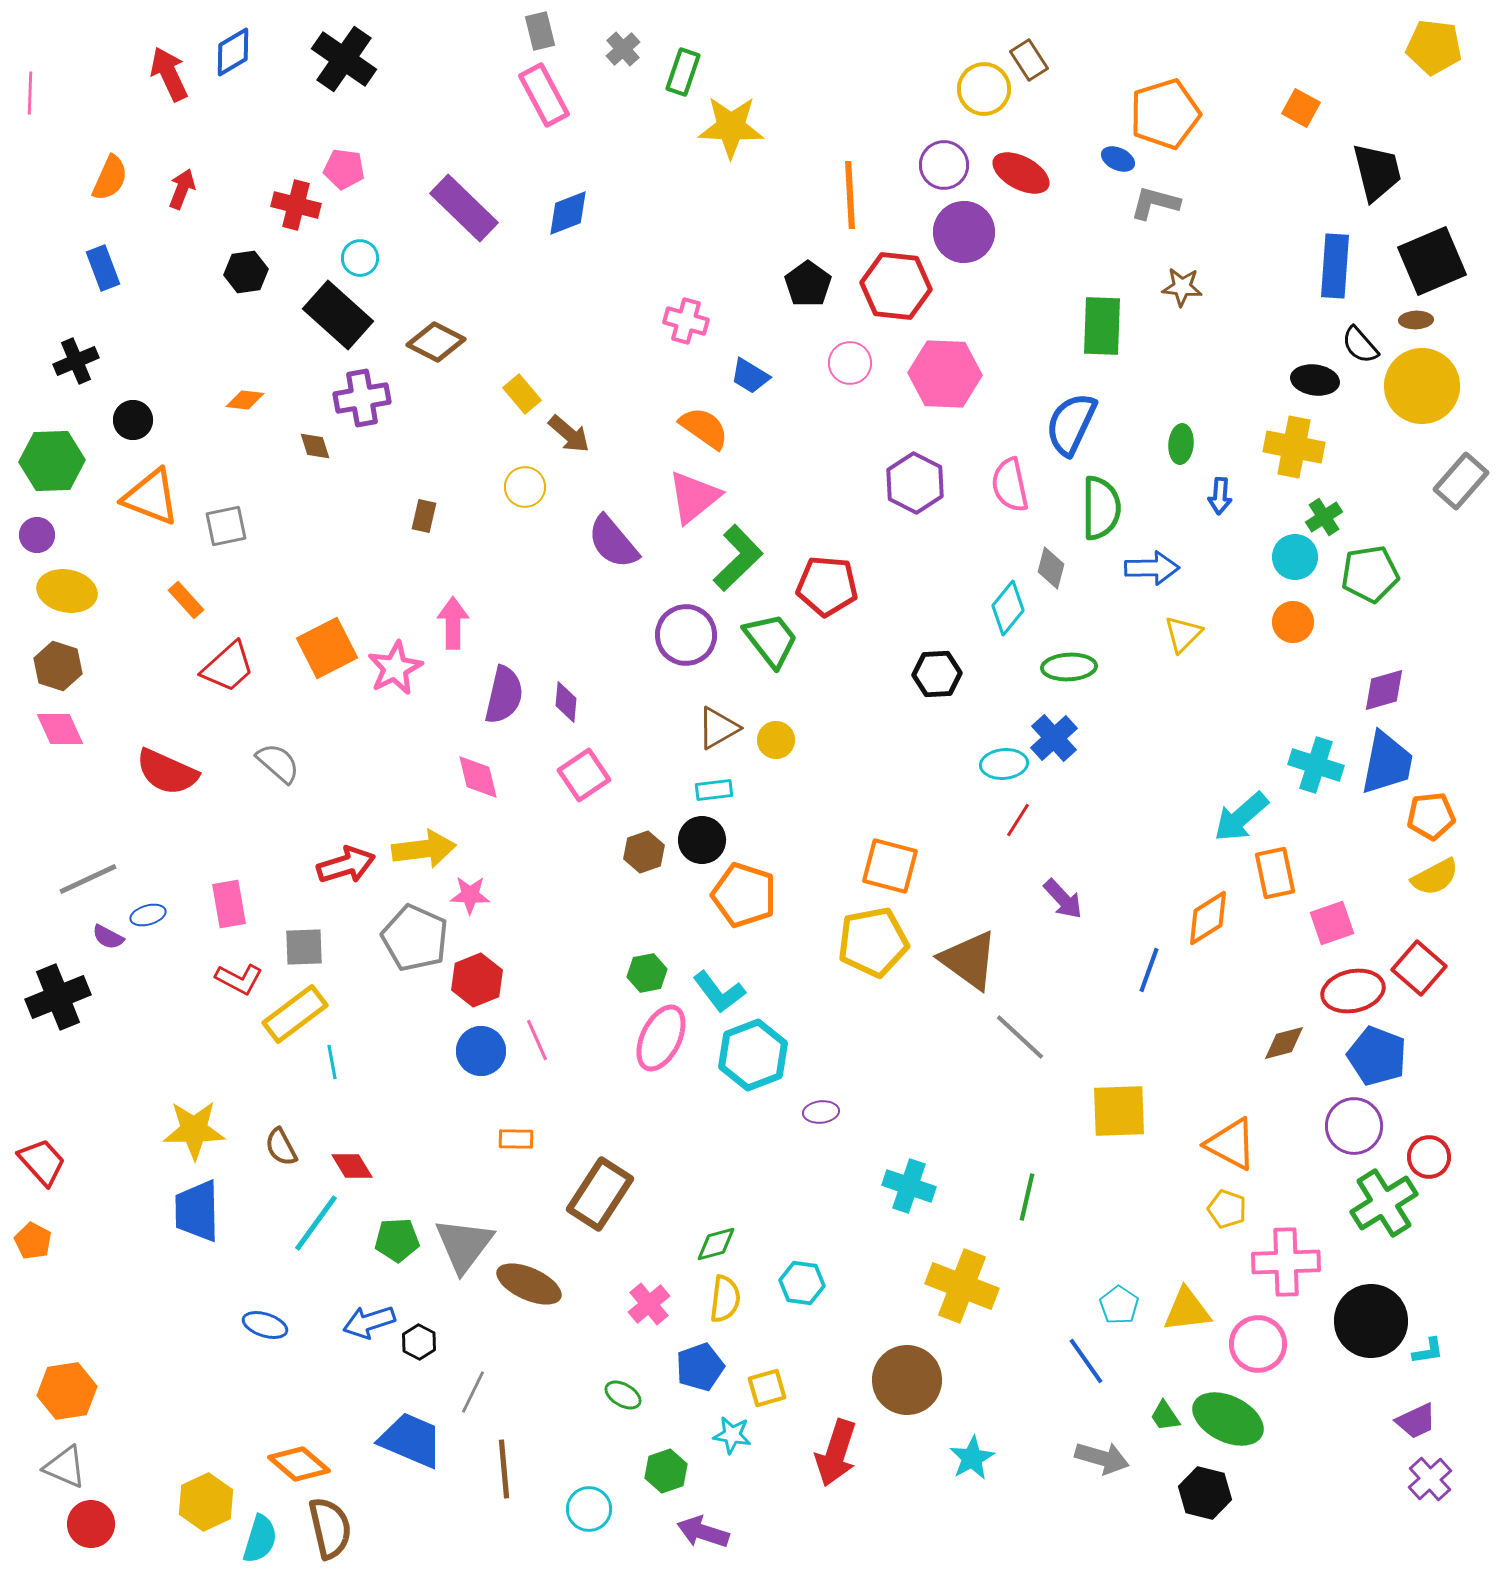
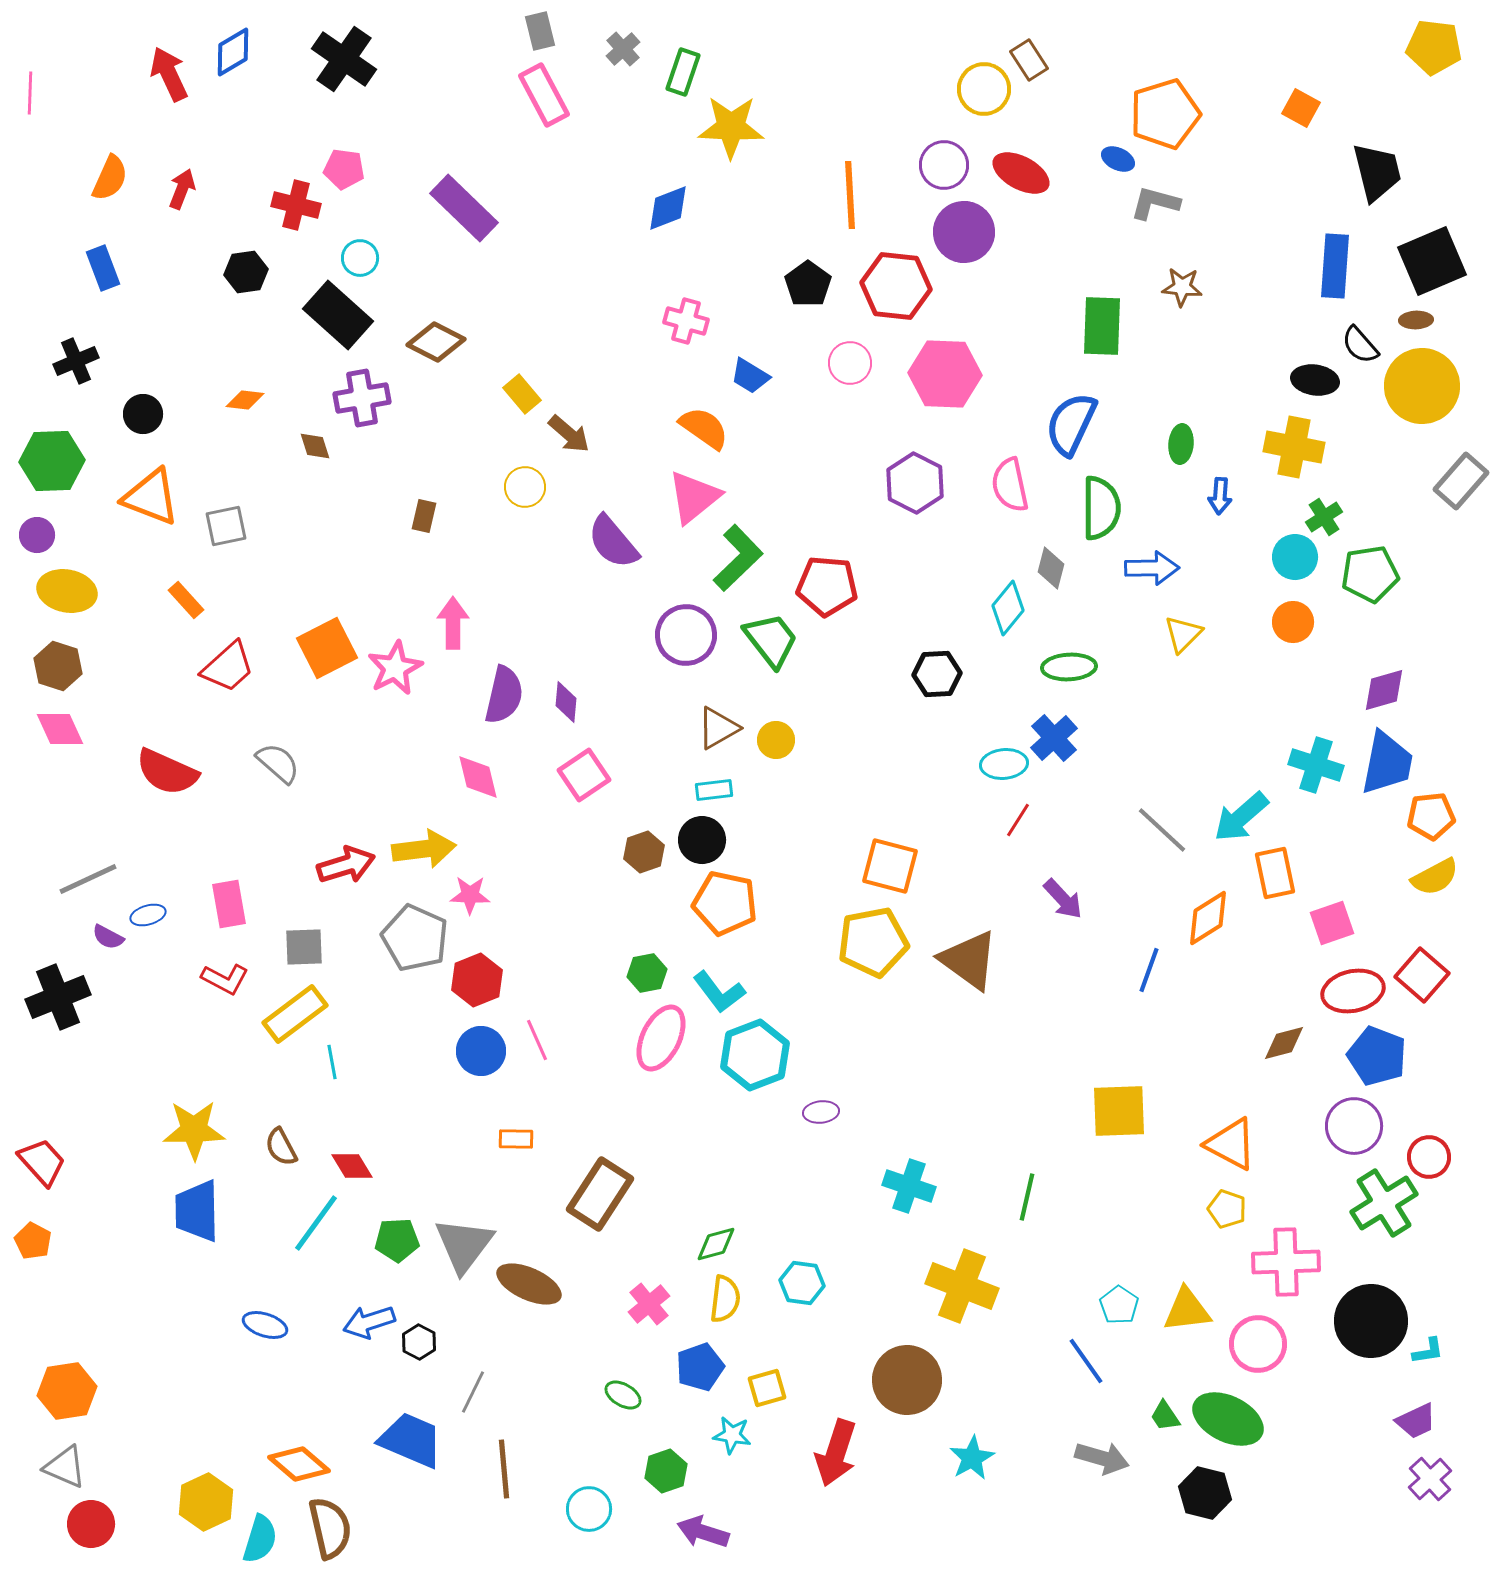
blue diamond at (568, 213): moved 100 px right, 5 px up
black circle at (133, 420): moved 10 px right, 6 px up
orange pentagon at (744, 895): moved 19 px left, 8 px down; rotated 6 degrees counterclockwise
red square at (1419, 968): moved 3 px right, 7 px down
red L-shape at (239, 979): moved 14 px left
gray line at (1020, 1037): moved 142 px right, 207 px up
cyan hexagon at (753, 1055): moved 2 px right
